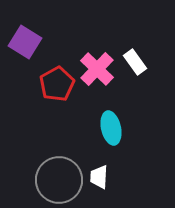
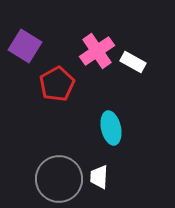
purple square: moved 4 px down
white rectangle: moved 2 px left; rotated 25 degrees counterclockwise
pink cross: moved 18 px up; rotated 12 degrees clockwise
gray circle: moved 1 px up
